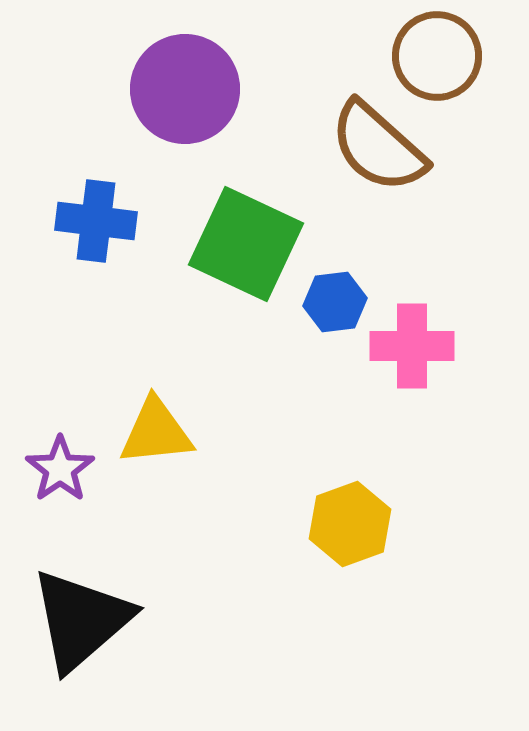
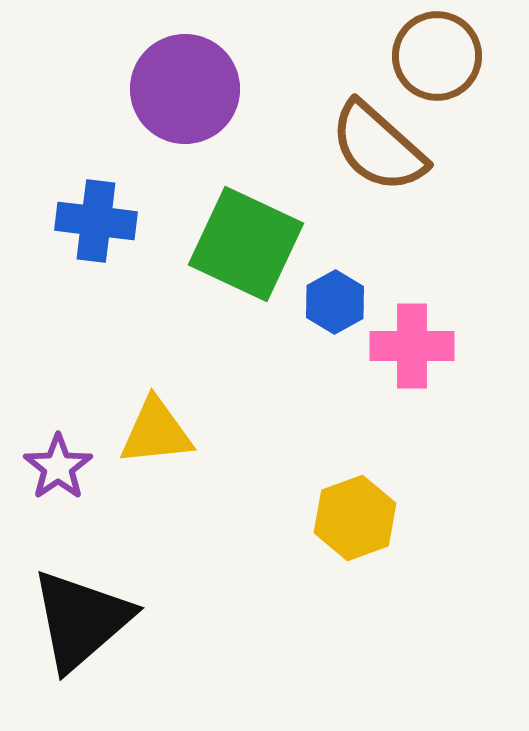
blue hexagon: rotated 22 degrees counterclockwise
purple star: moved 2 px left, 2 px up
yellow hexagon: moved 5 px right, 6 px up
